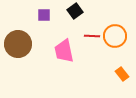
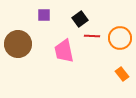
black square: moved 5 px right, 8 px down
orange circle: moved 5 px right, 2 px down
